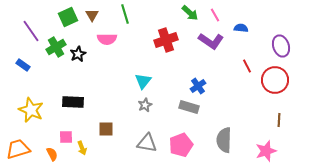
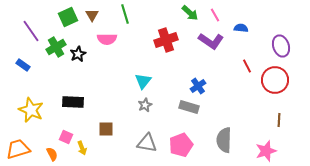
pink square: rotated 24 degrees clockwise
